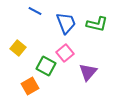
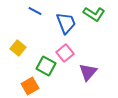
green L-shape: moved 3 px left, 10 px up; rotated 20 degrees clockwise
